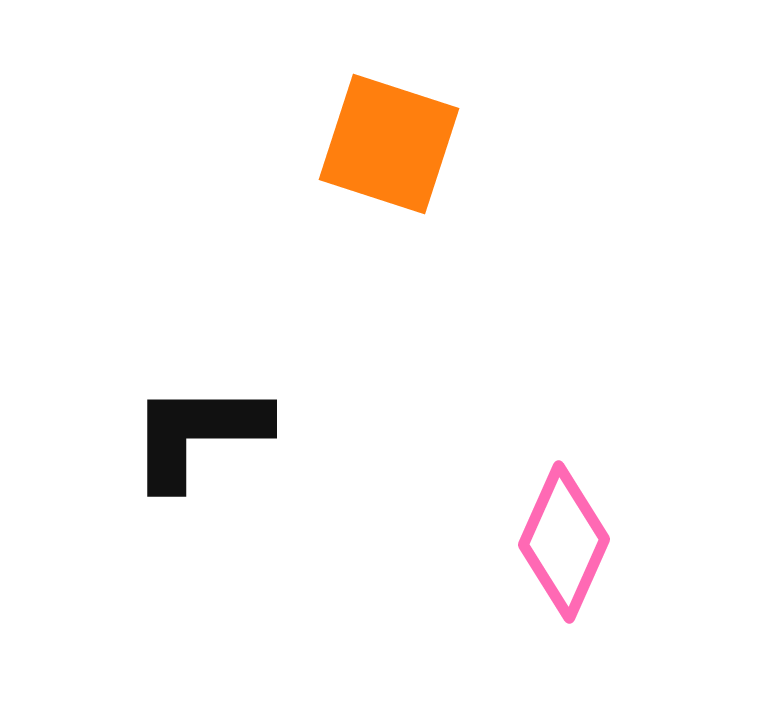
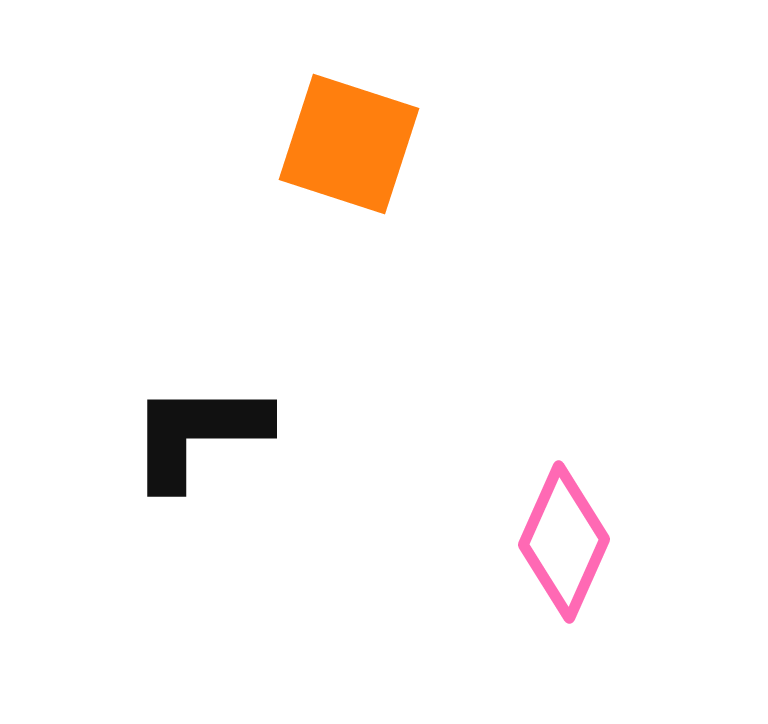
orange square: moved 40 px left
